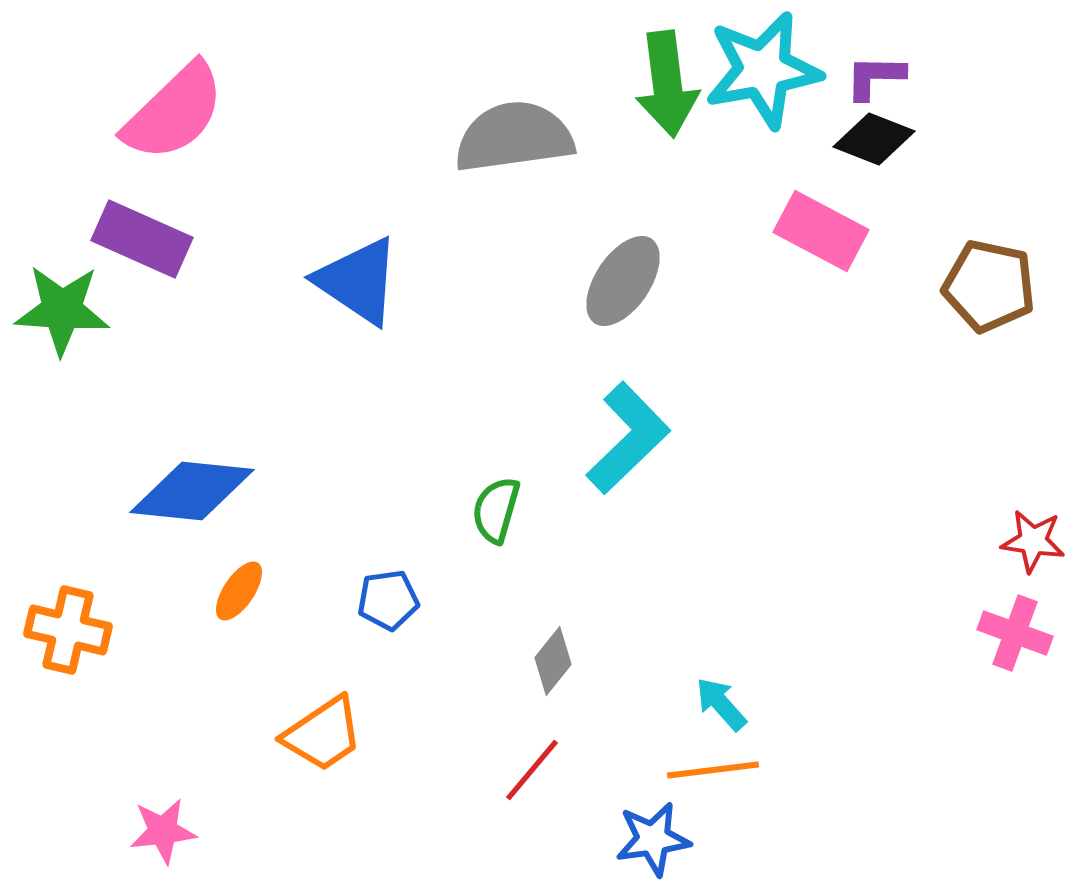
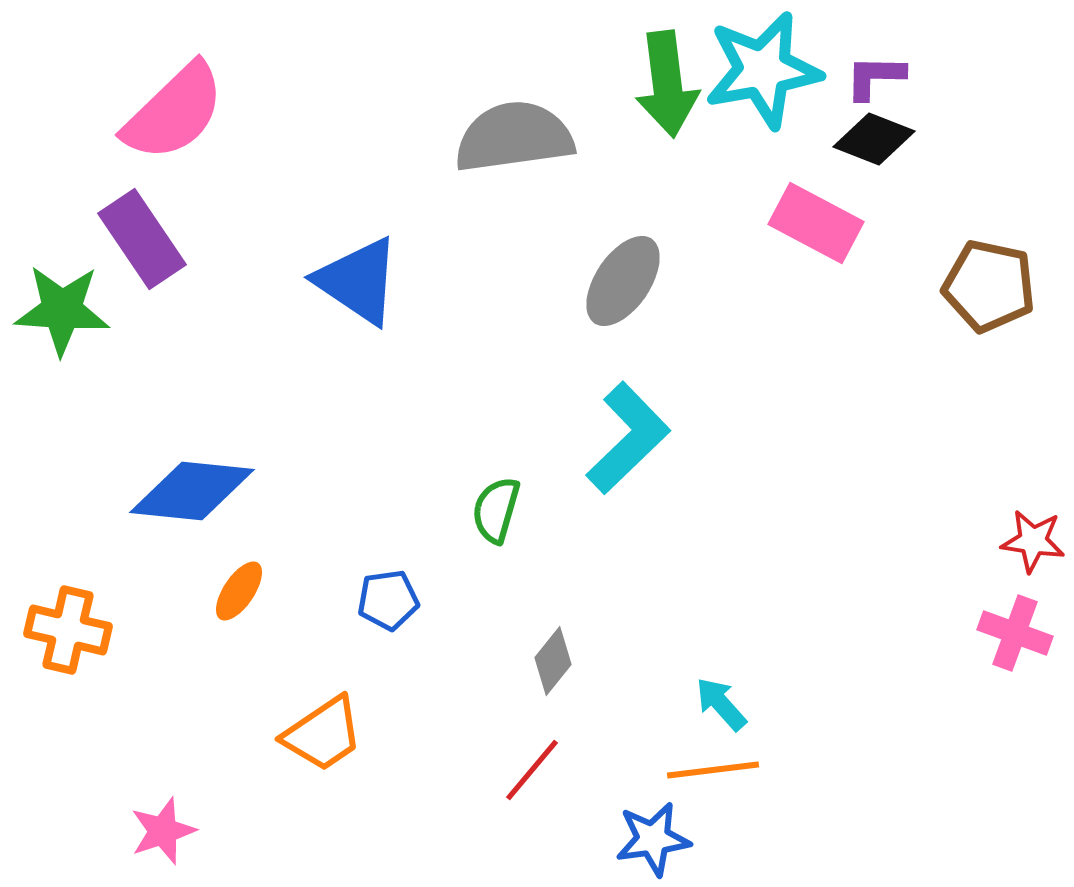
pink rectangle: moved 5 px left, 8 px up
purple rectangle: rotated 32 degrees clockwise
pink star: rotated 12 degrees counterclockwise
